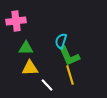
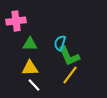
cyan semicircle: moved 1 px left, 2 px down
green triangle: moved 4 px right, 4 px up
yellow line: rotated 54 degrees clockwise
white line: moved 13 px left
